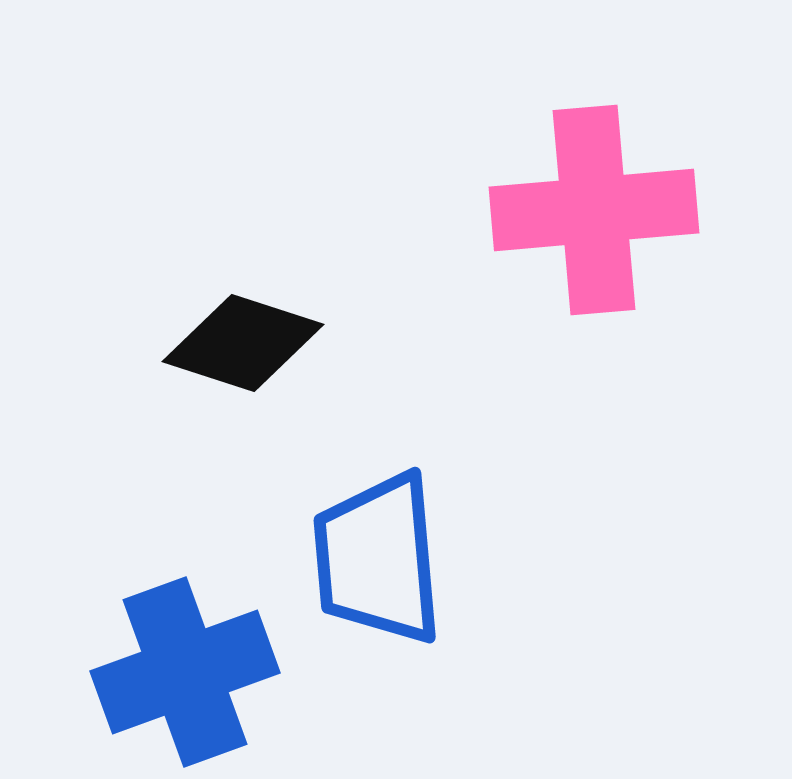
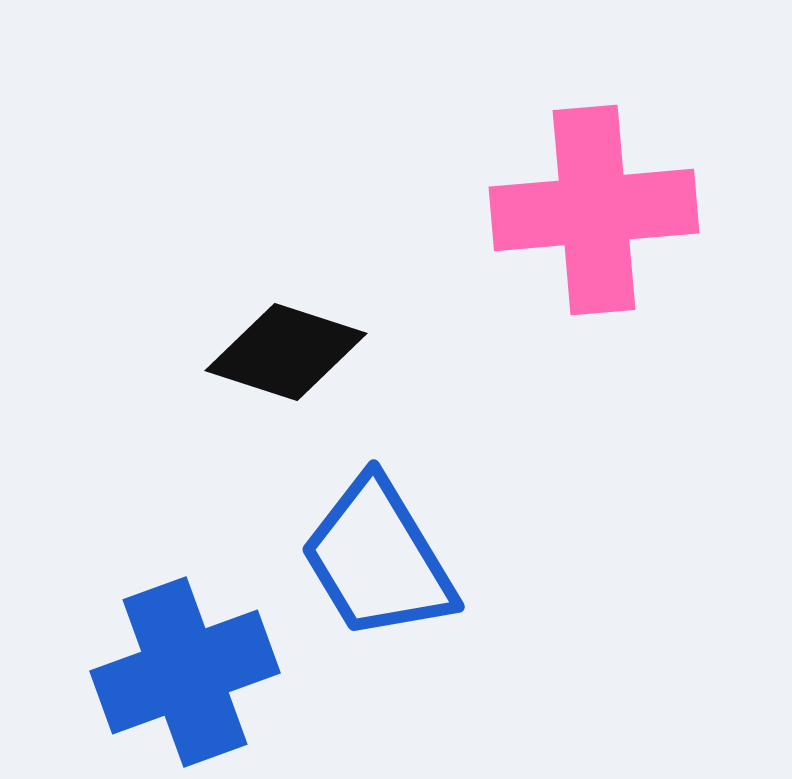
black diamond: moved 43 px right, 9 px down
blue trapezoid: rotated 26 degrees counterclockwise
